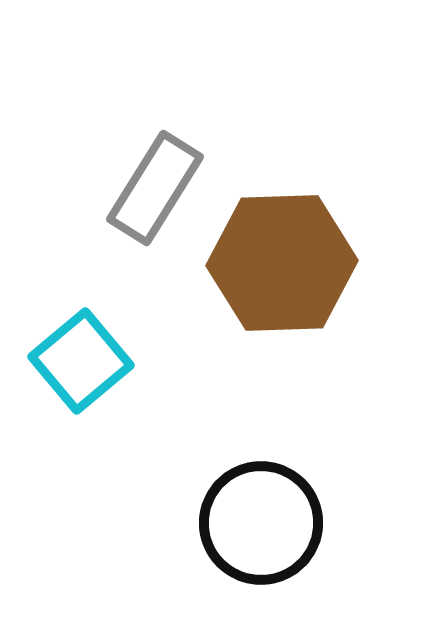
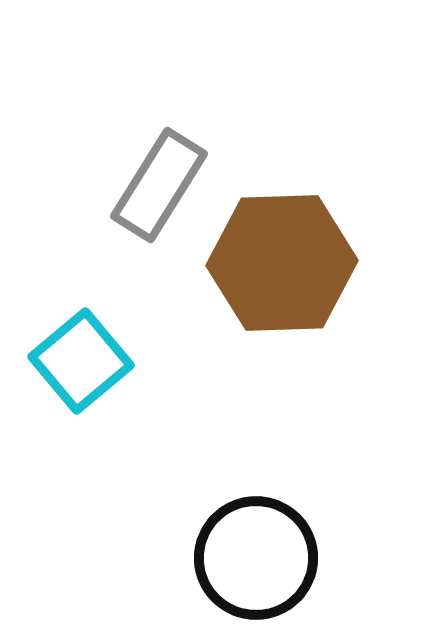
gray rectangle: moved 4 px right, 3 px up
black circle: moved 5 px left, 35 px down
